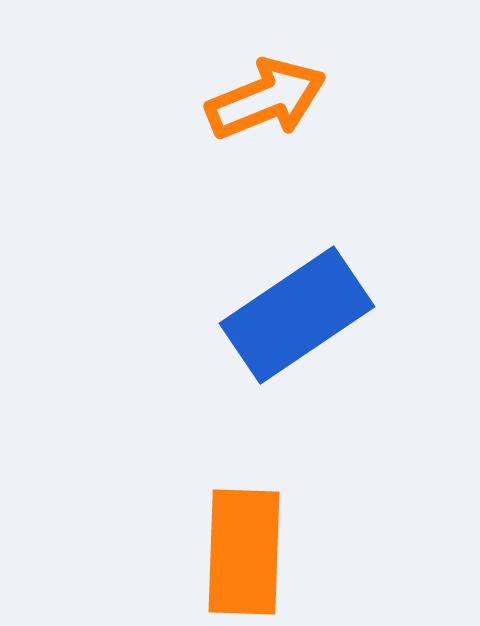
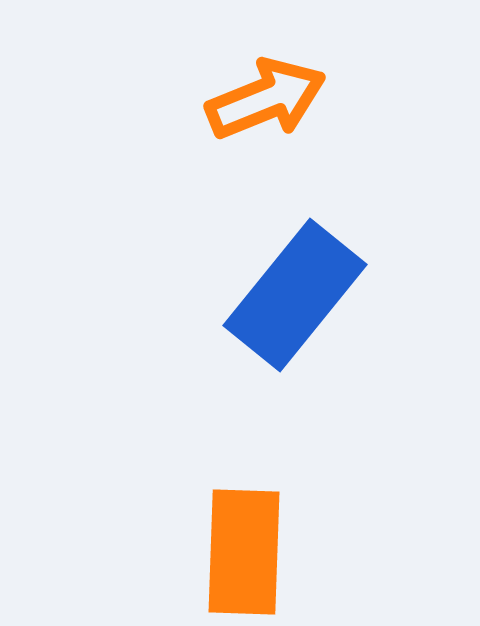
blue rectangle: moved 2 px left, 20 px up; rotated 17 degrees counterclockwise
